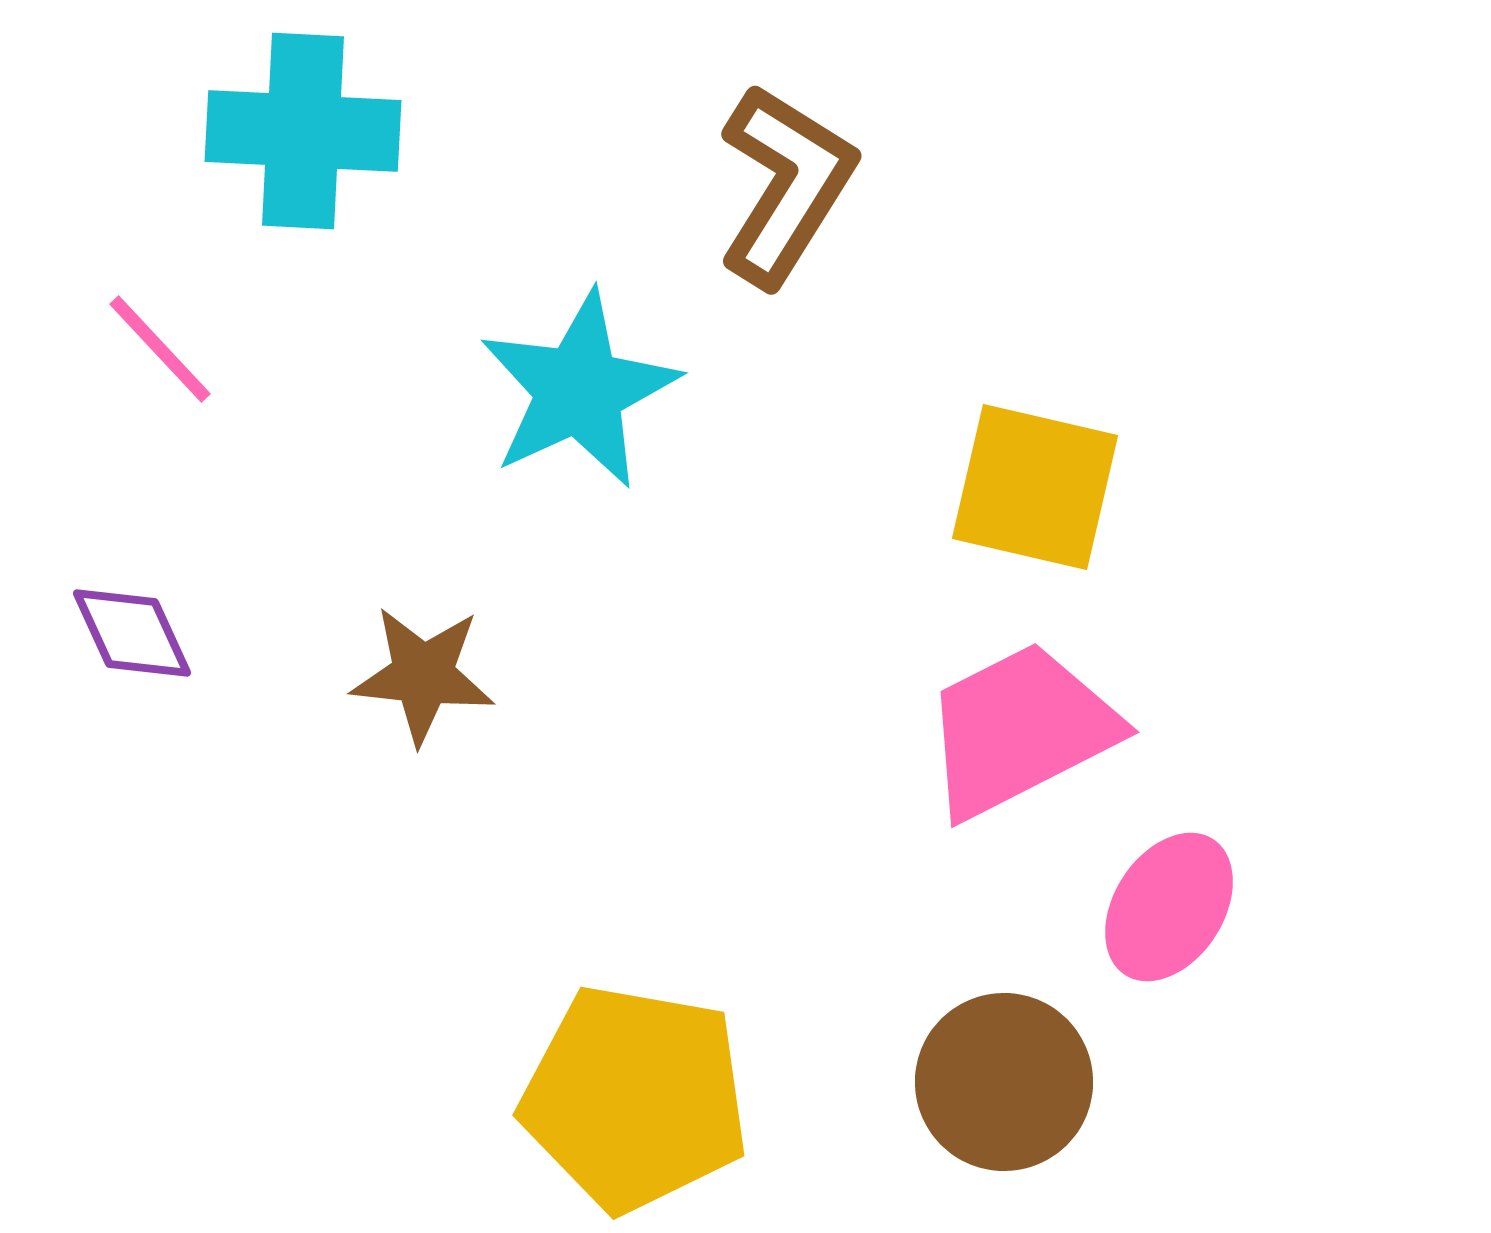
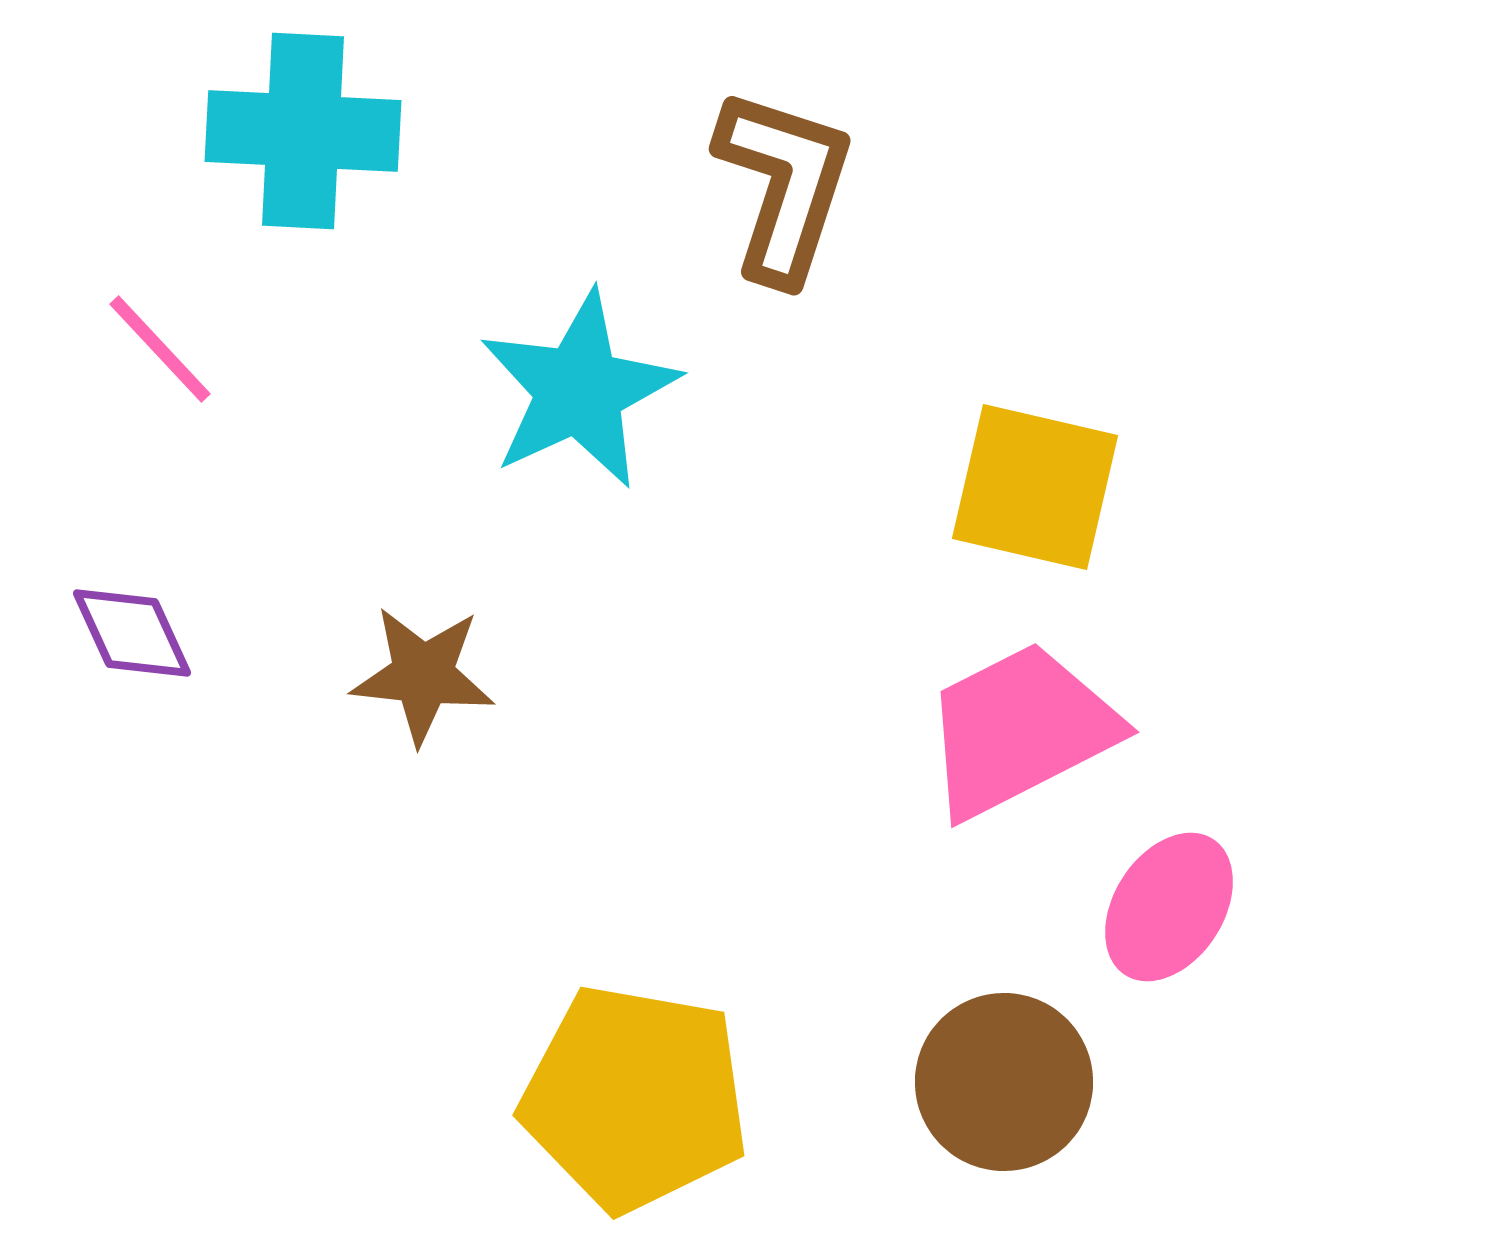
brown L-shape: moved 2 px left; rotated 14 degrees counterclockwise
